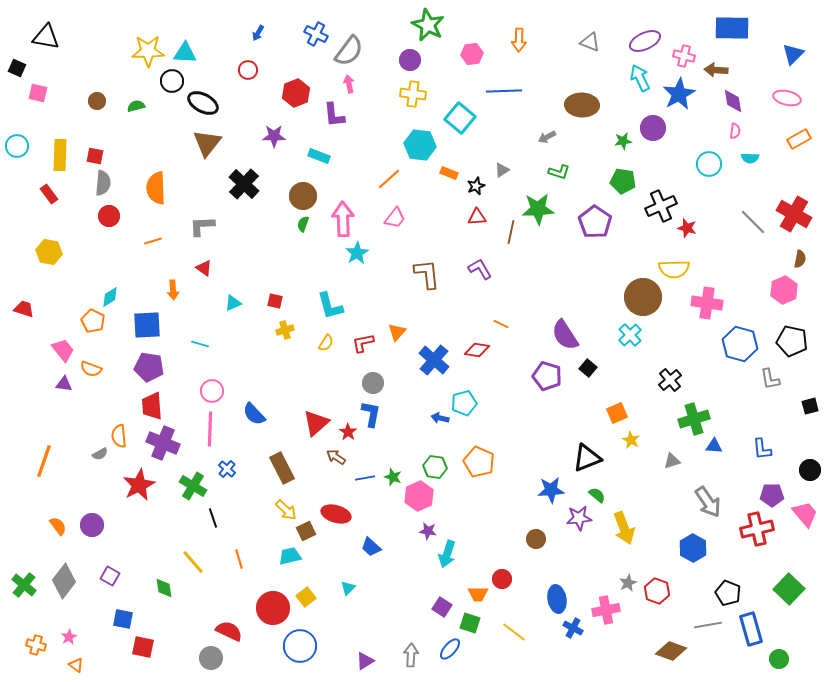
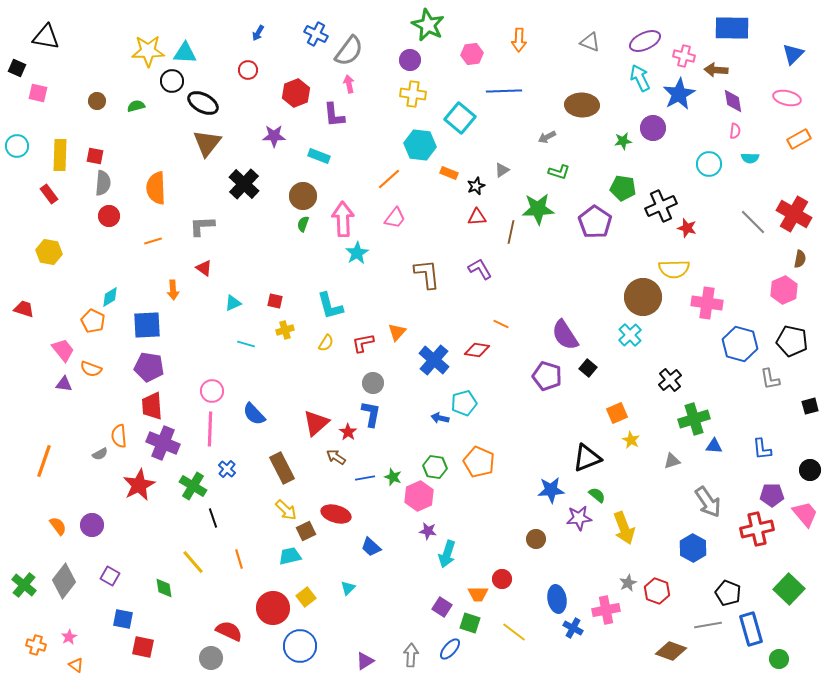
green pentagon at (623, 181): moved 7 px down
cyan line at (200, 344): moved 46 px right
